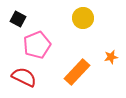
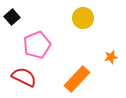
black square: moved 6 px left, 2 px up; rotated 21 degrees clockwise
orange rectangle: moved 7 px down
